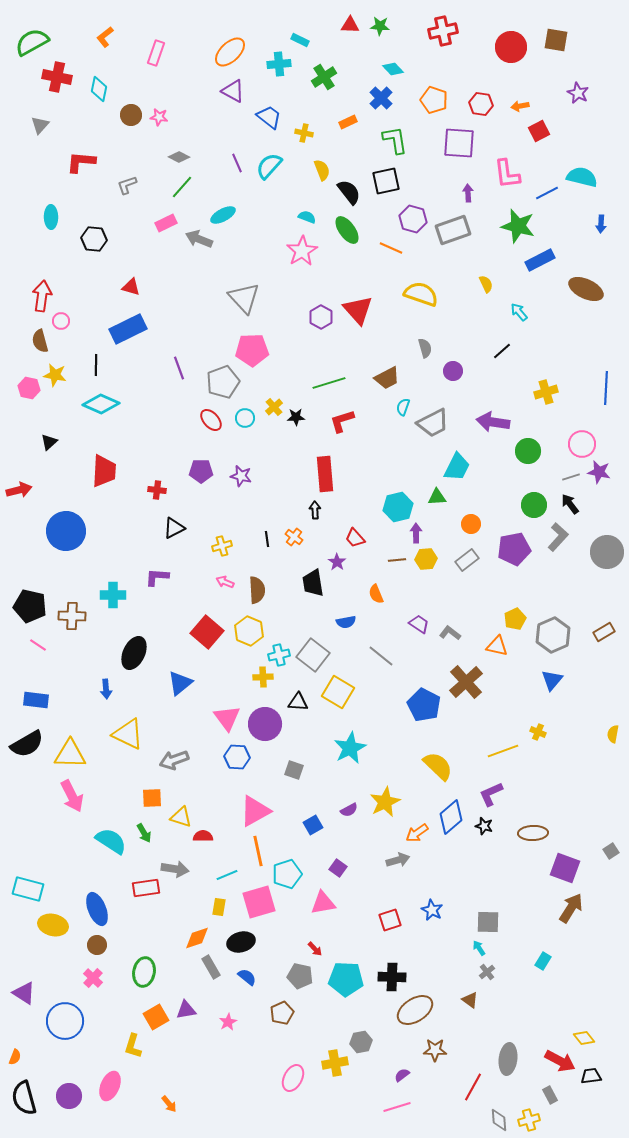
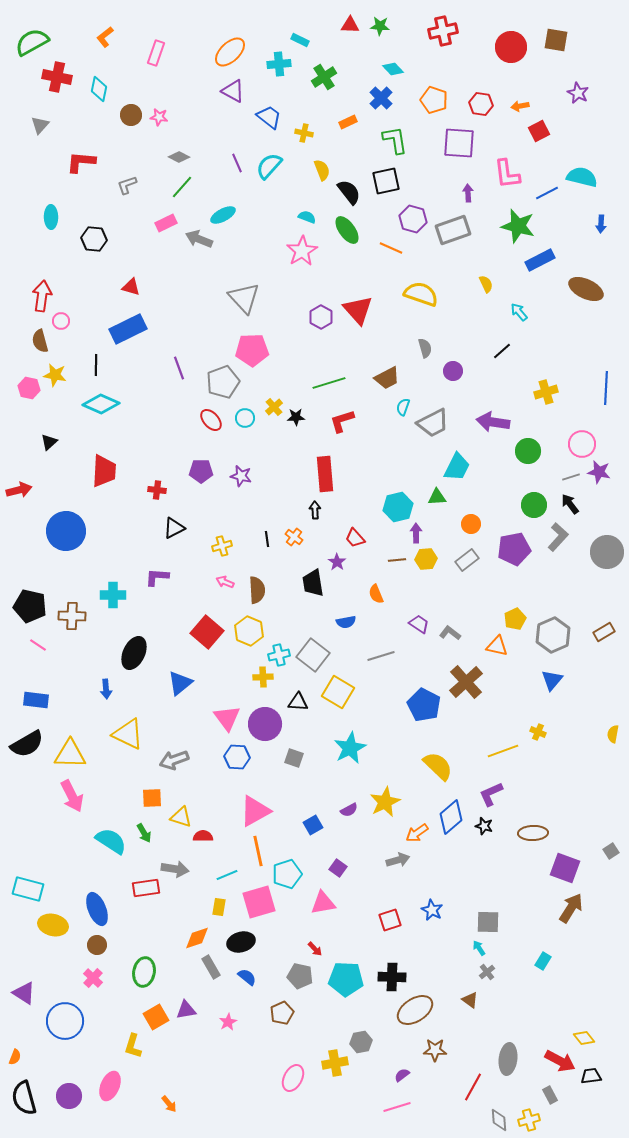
gray line at (381, 656): rotated 56 degrees counterclockwise
gray square at (294, 770): moved 12 px up
